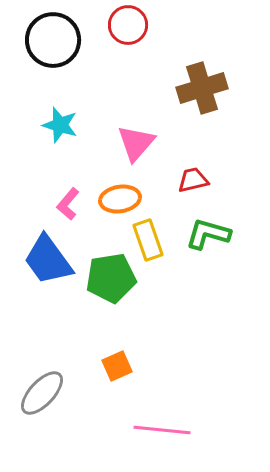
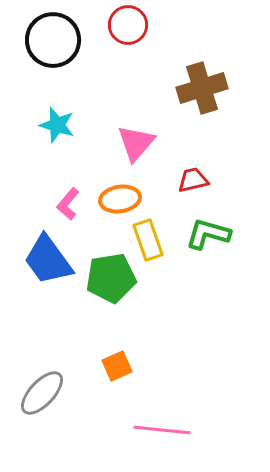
cyan star: moved 3 px left
